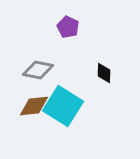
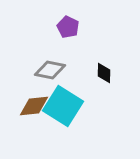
gray diamond: moved 12 px right
